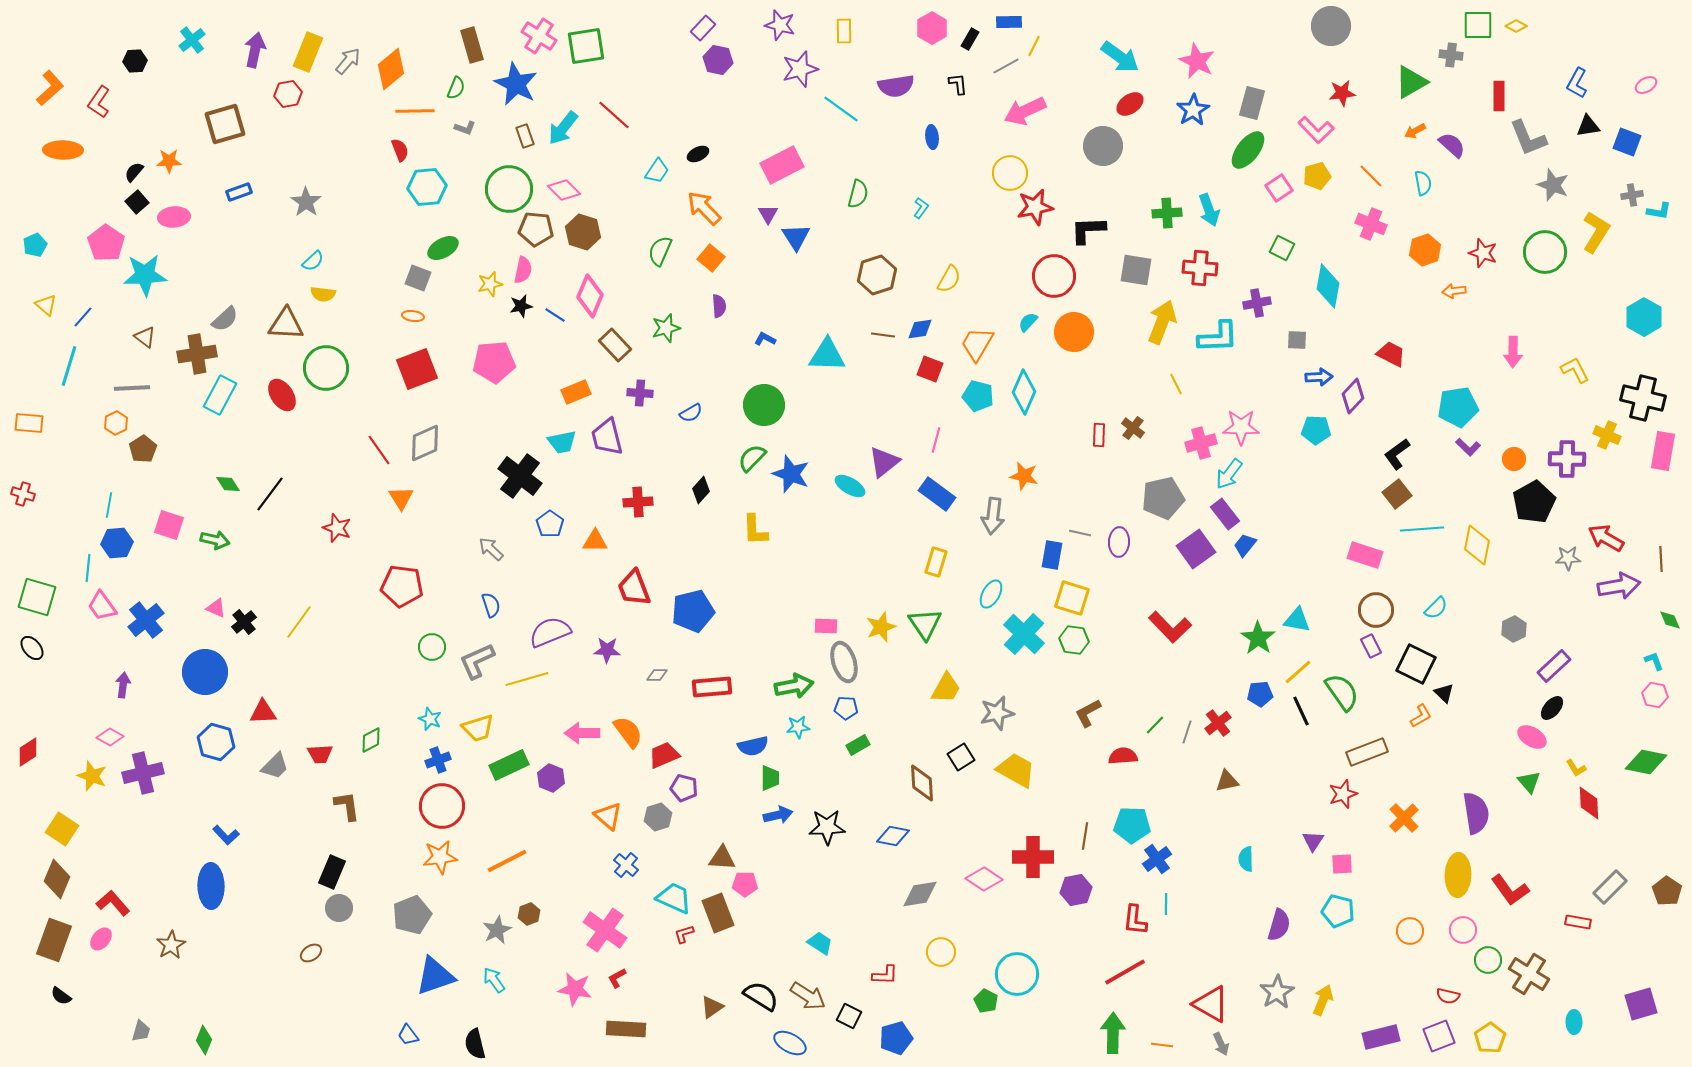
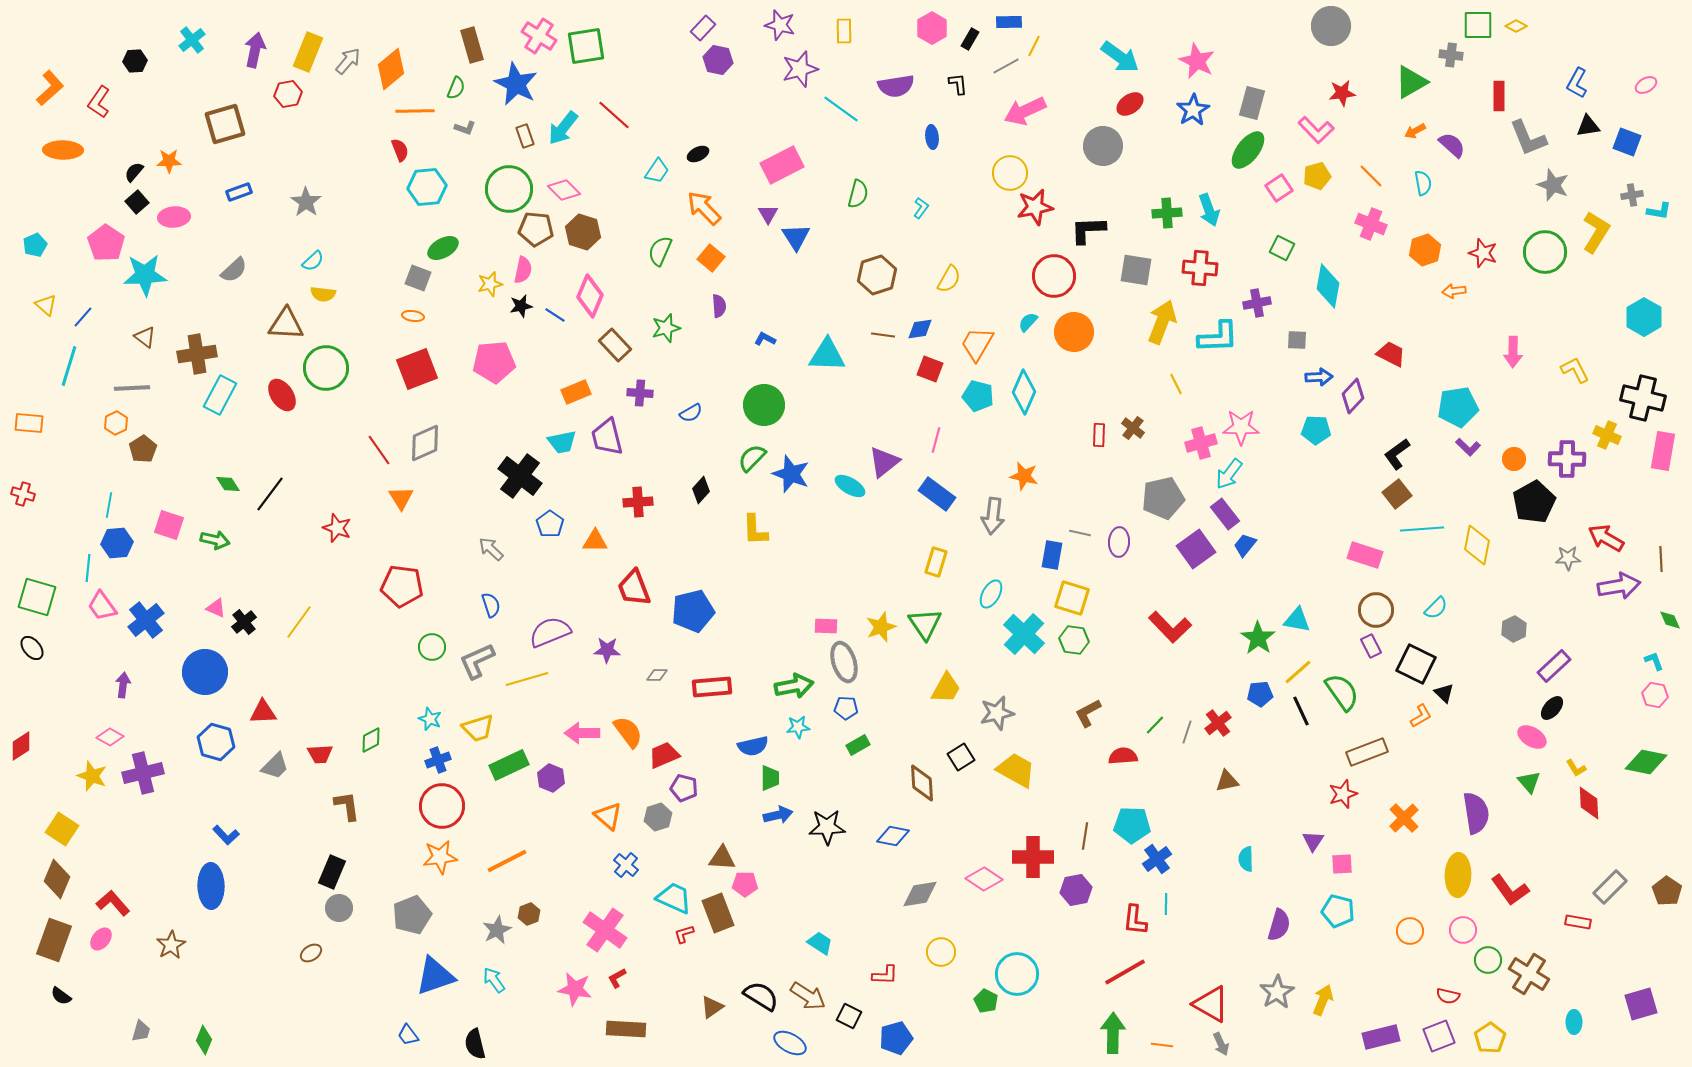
gray semicircle at (225, 319): moved 9 px right, 49 px up
red diamond at (28, 752): moved 7 px left, 6 px up
